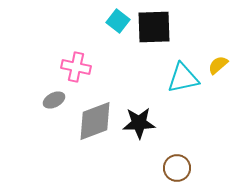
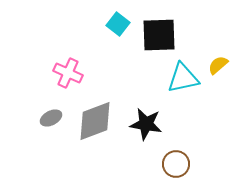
cyan square: moved 3 px down
black square: moved 5 px right, 8 px down
pink cross: moved 8 px left, 6 px down; rotated 12 degrees clockwise
gray ellipse: moved 3 px left, 18 px down
black star: moved 7 px right, 1 px down; rotated 12 degrees clockwise
brown circle: moved 1 px left, 4 px up
